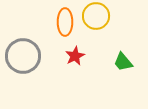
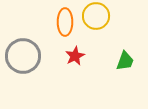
green trapezoid: moved 2 px right, 1 px up; rotated 120 degrees counterclockwise
